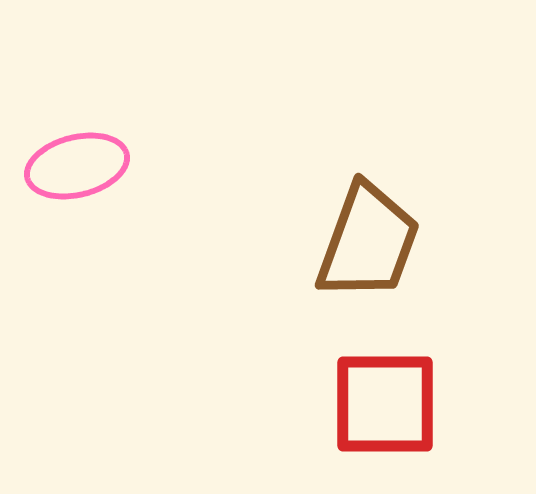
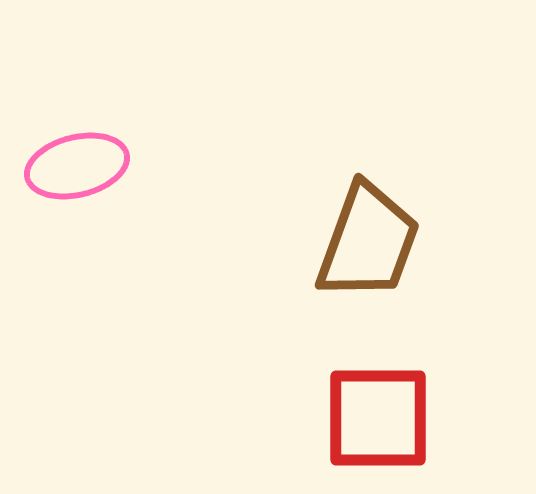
red square: moved 7 px left, 14 px down
